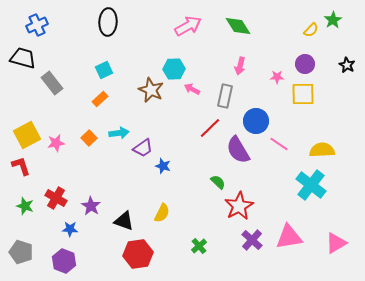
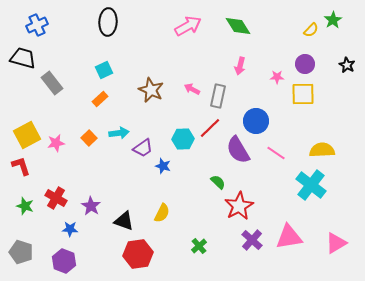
cyan hexagon at (174, 69): moved 9 px right, 70 px down
gray rectangle at (225, 96): moved 7 px left
pink line at (279, 144): moved 3 px left, 9 px down
